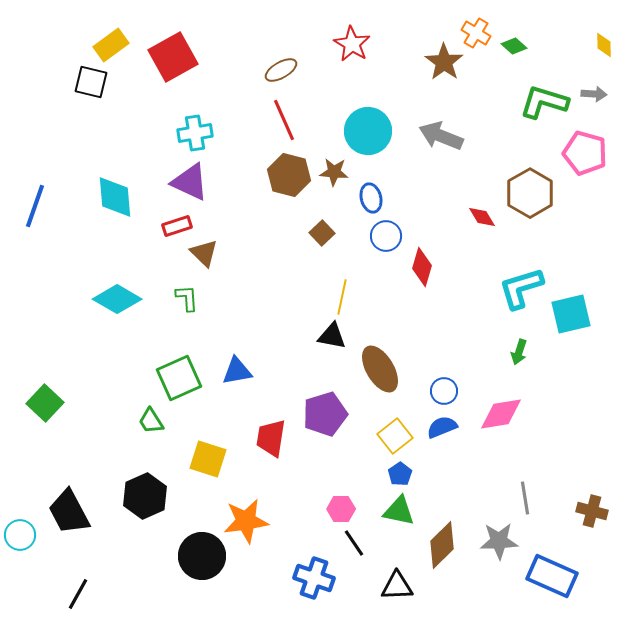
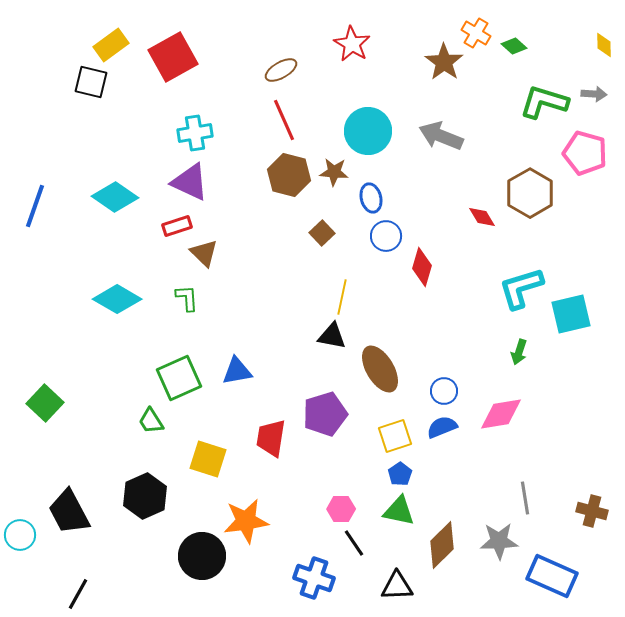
cyan diamond at (115, 197): rotated 51 degrees counterclockwise
yellow square at (395, 436): rotated 20 degrees clockwise
